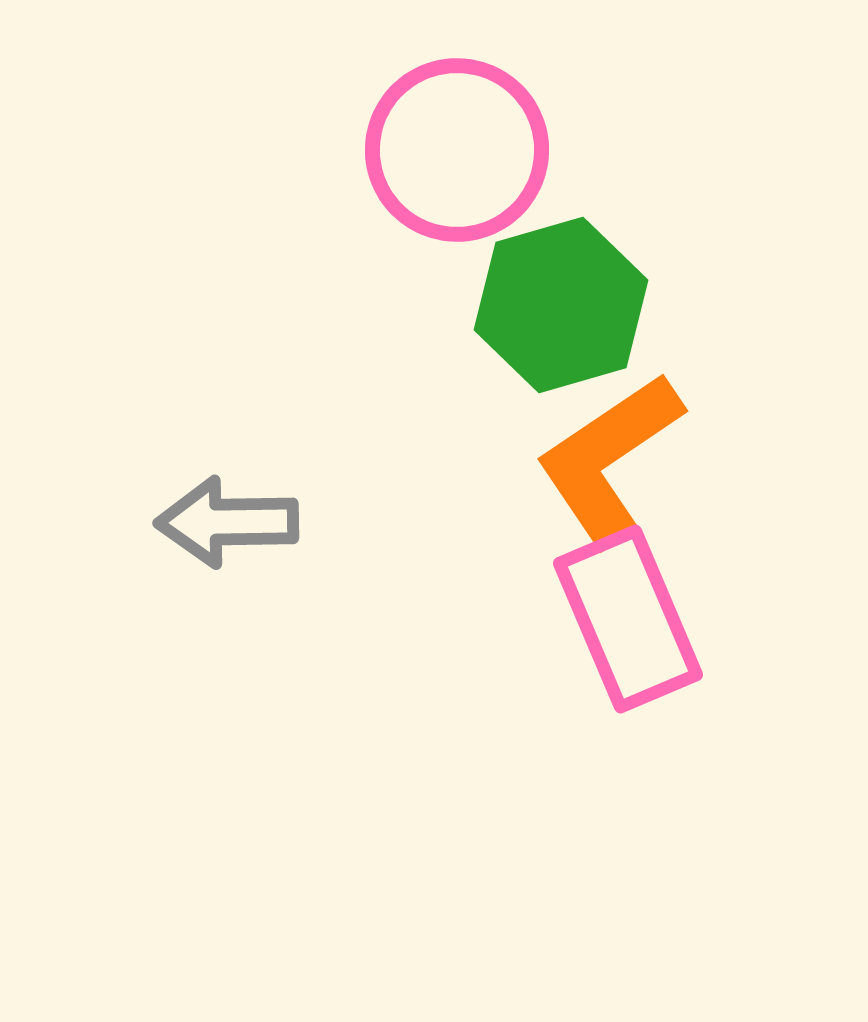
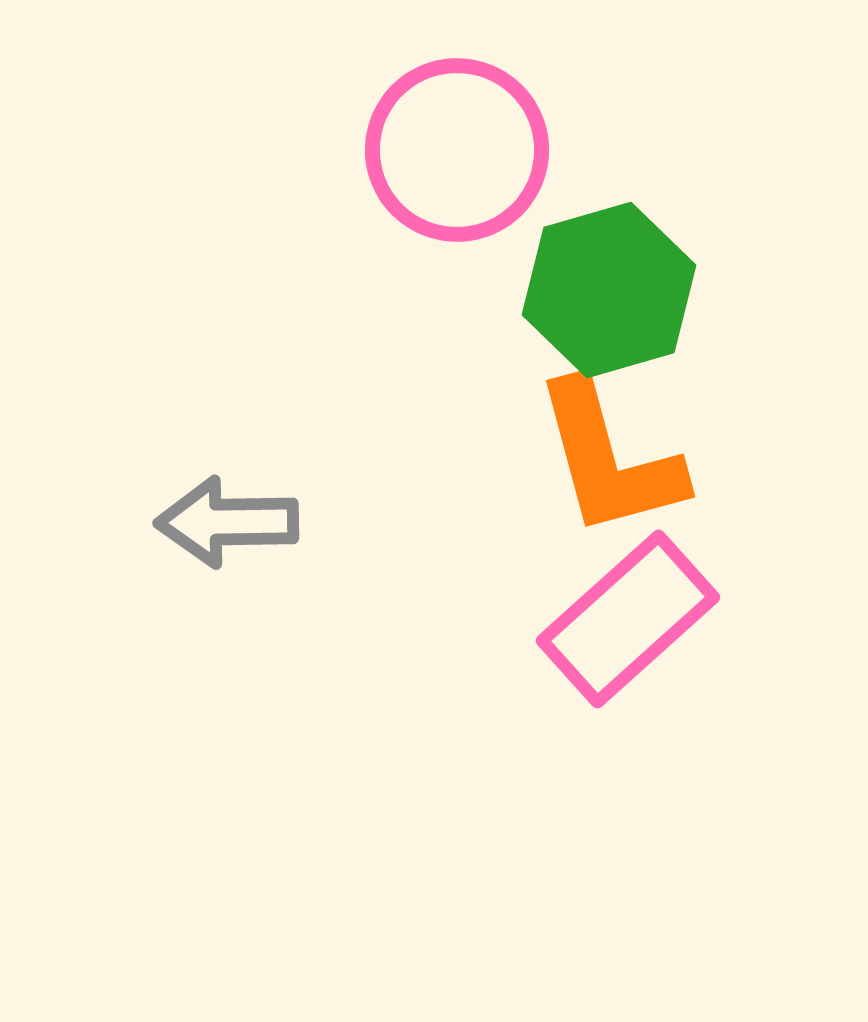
green hexagon: moved 48 px right, 15 px up
orange L-shape: rotated 71 degrees counterclockwise
pink rectangle: rotated 71 degrees clockwise
